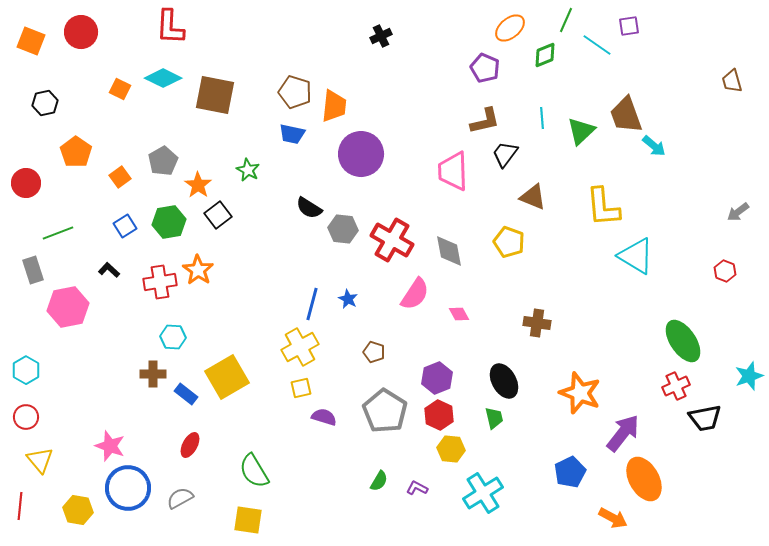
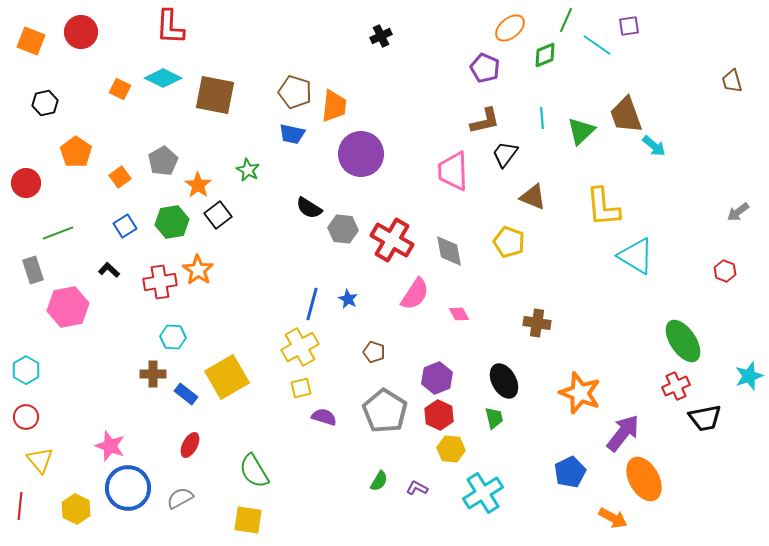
green hexagon at (169, 222): moved 3 px right
yellow hexagon at (78, 510): moved 2 px left, 1 px up; rotated 16 degrees clockwise
